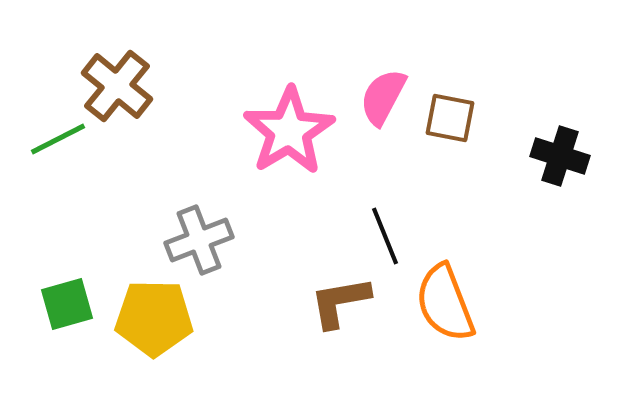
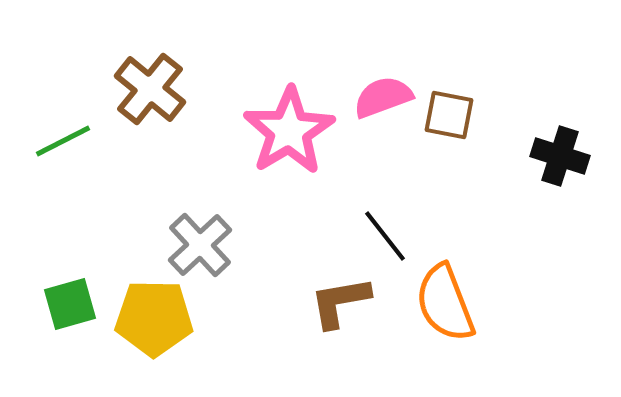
brown cross: moved 33 px right, 3 px down
pink semicircle: rotated 42 degrees clockwise
brown square: moved 1 px left, 3 px up
green line: moved 5 px right, 2 px down
black line: rotated 16 degrees counterclockwise
gray cross: moved 1 px right, 5 px down; rotated 22 degrees counterclockwise
green square: moved 3 px right
